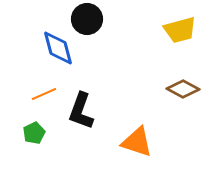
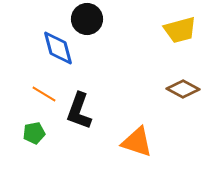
orange line: rotated 55 degrees clockwise
black L-shape: moved 2 px left
green pentagon: rotated 15 degrees clockwise
